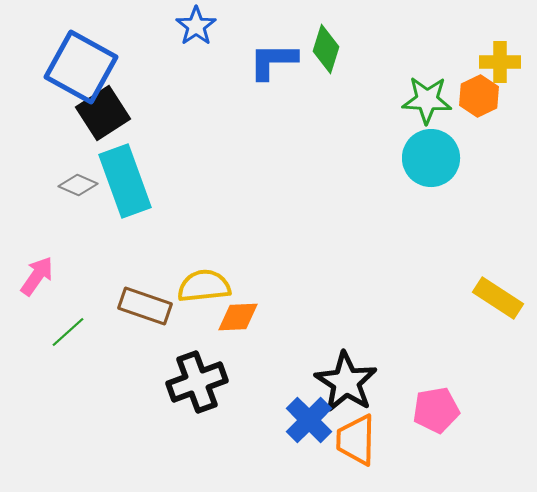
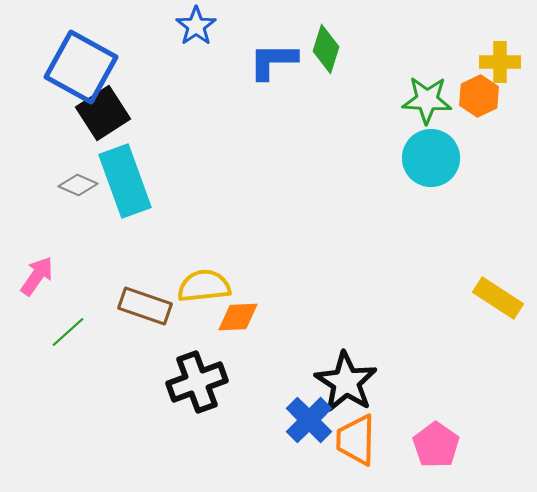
pink pentagon: moved 35 px down; rotated 27 degrees counterclockwise
